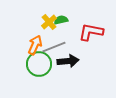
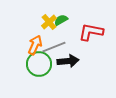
green semicircle: rotated 16 degrees counterclockwise
